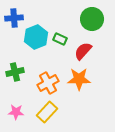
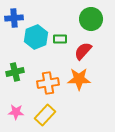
green circle: moved 1 px left
green rectangle: rotated 24 degrees counterclockwise
orange cross: rotated 20 degrees clockwise
yellow rectangle: moved 2 px left, 3 px down
